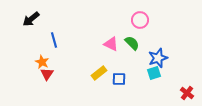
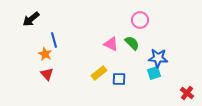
blue star: rotated 24 degrees clockwise
orange star: moved 3 px right, 8 px up
red triangle: rotated 16 degrees counterclockwise
